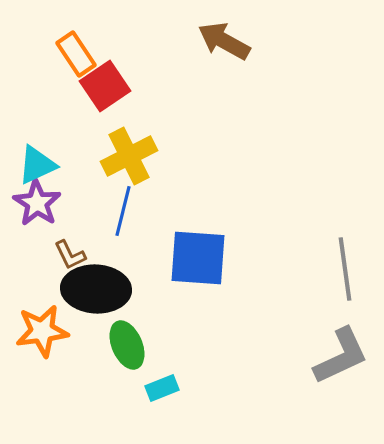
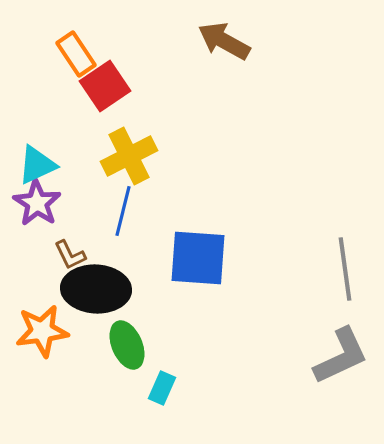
cyan rectangle: rotated 44 degrees counterclockwise
